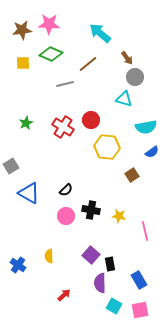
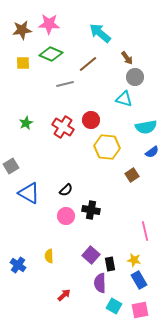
yellow star: moved 15 px right, 44 px down
